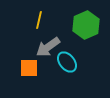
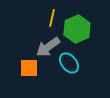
yellow line: moved 13 px right, 2 px up
green hexagon: moved 9 px left, 4 px down
cyan ellipse: moved 2 px right, 1 px down
